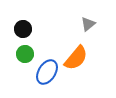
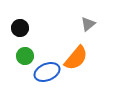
black circle: moved 3 px left, 1 px up
green circle: moved 2 px down
blue ellipse: rotated 35 degrees clockwise
